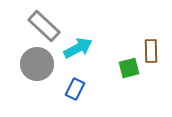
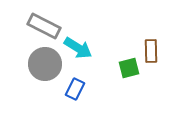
gray rectangle: rotated 16 degrees counterclockwise
cyan arrow: rotated 60 degrees clockwise
gray circle: moved 8 px right
